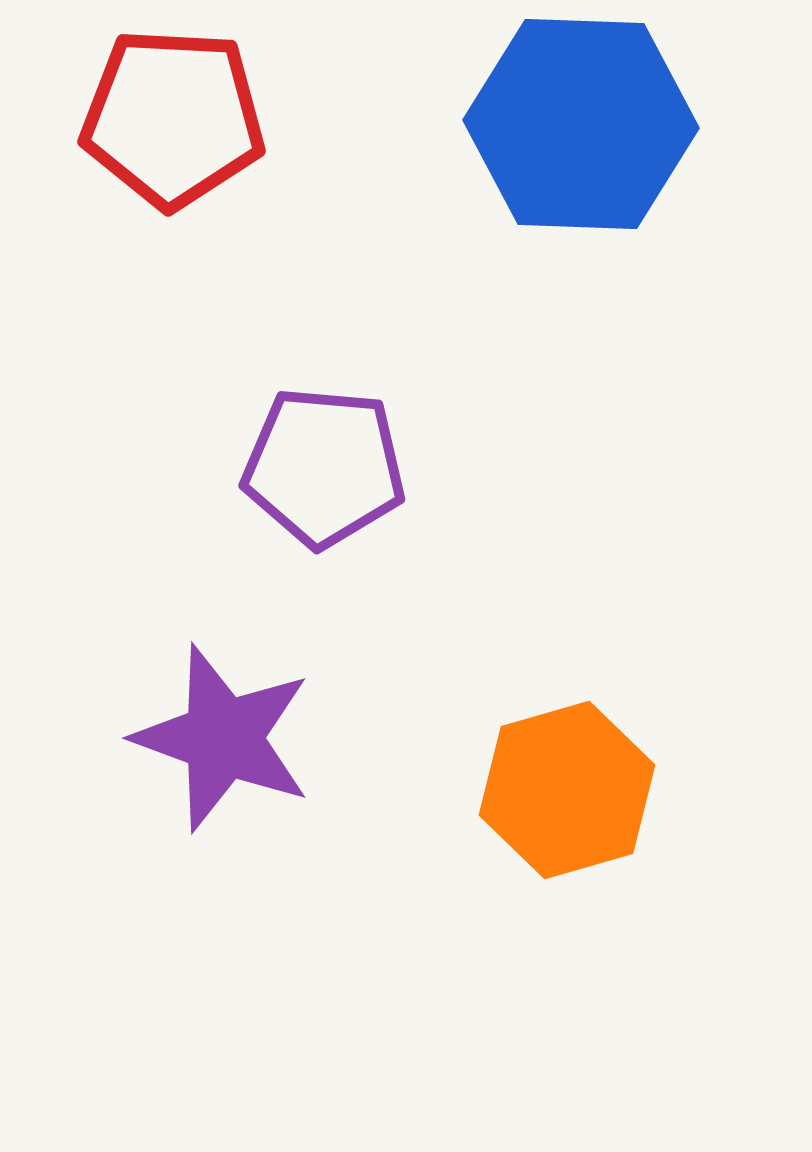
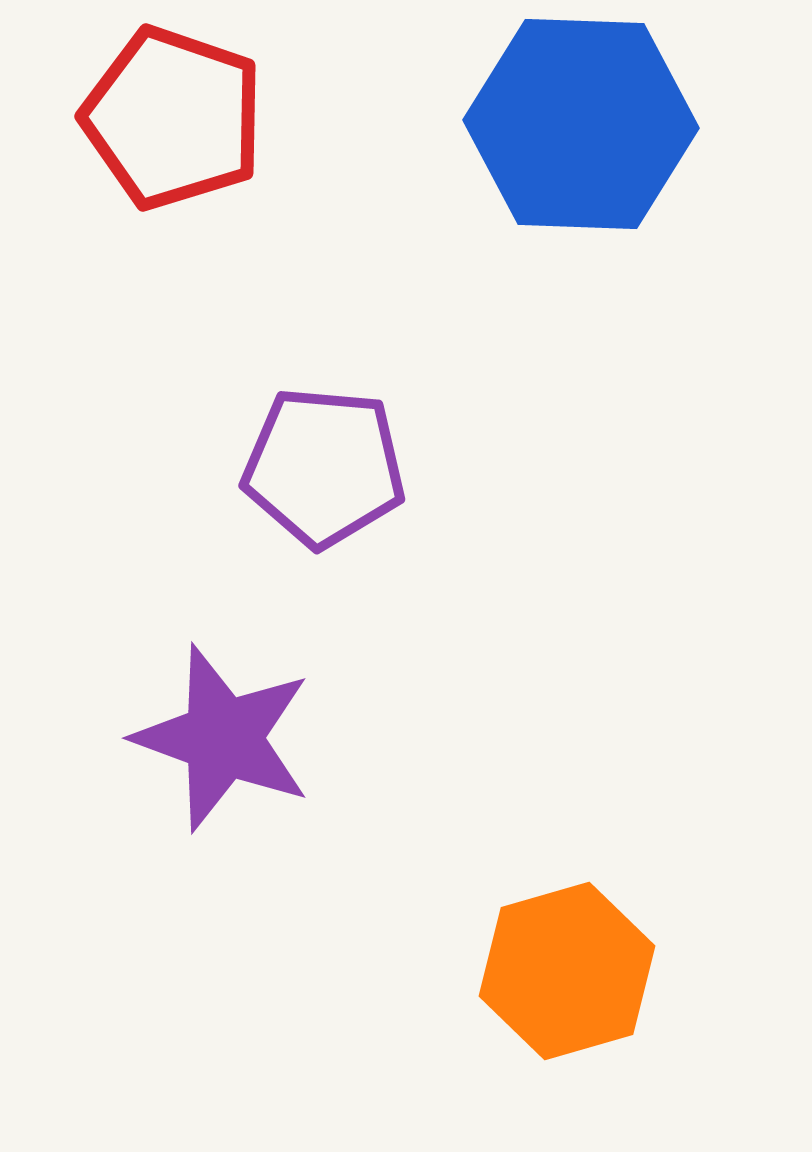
red pentagon: rotated 16 degrees clockwise
orange hexagon: moved 181 px down
